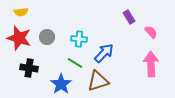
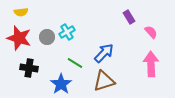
cyan cross: moved 12 px left, 7 px up; rotated 35 degrees counterclockwise
brown triangle: moved 6 px right
